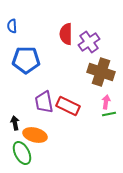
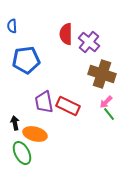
purple cross: rotated 15 degrees counterclockwise
blue pentagon: rotated 8 degrees counterclockwise
brown cross: moved 1 px right, 2 px down
pink arrow: rotated 144 degrees counterclockwise
green line: rotated 64 degrees clockwise
orange ellipse: moved 1 px up
